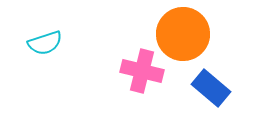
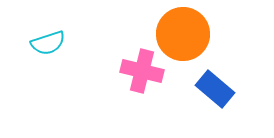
cyan semicircle: moved 3 px right
blue rectangle: moved 4 px right, 1 px down
